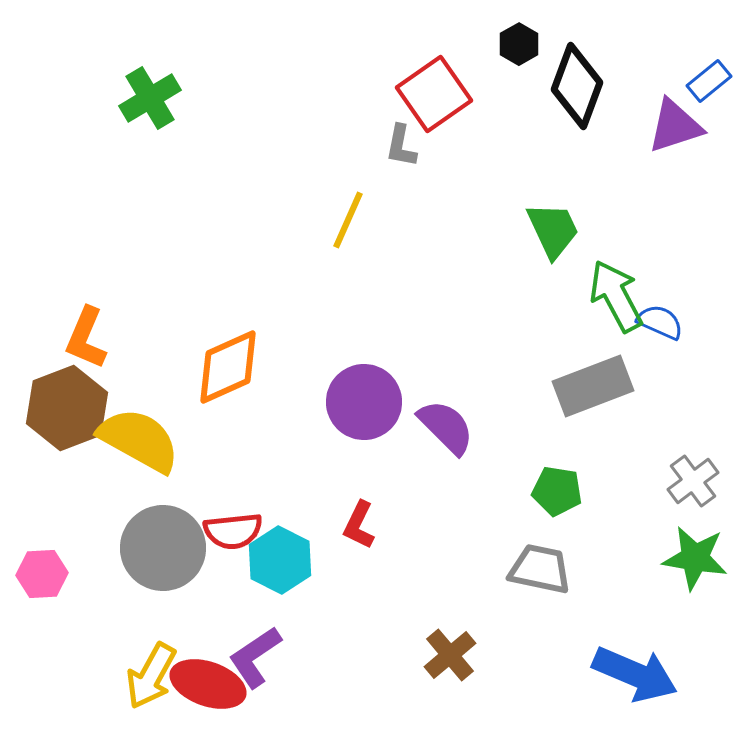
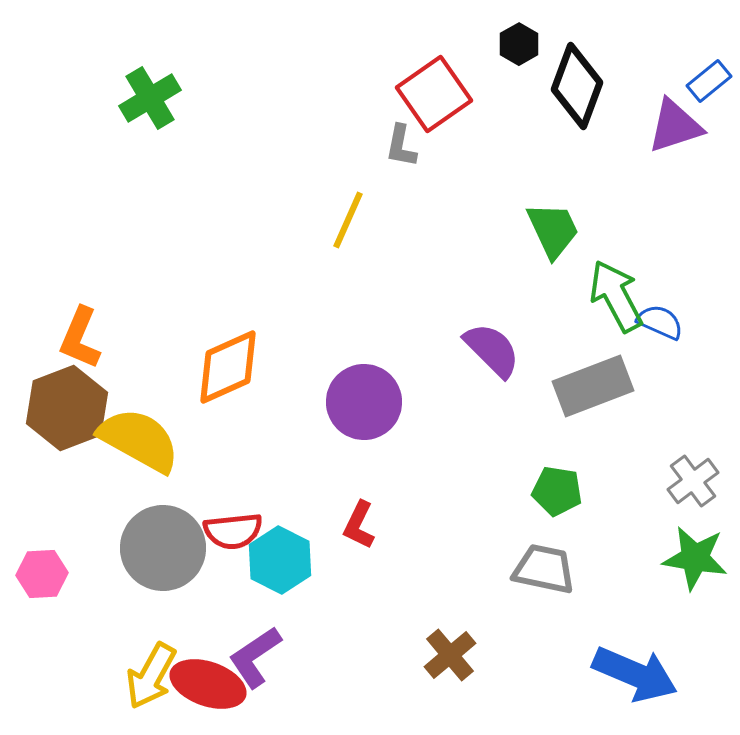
orange L-shape: moved 6 px left
purple semicircle: moved 46 px right, 77 px up
gray trapezoid: moved 4 px right
